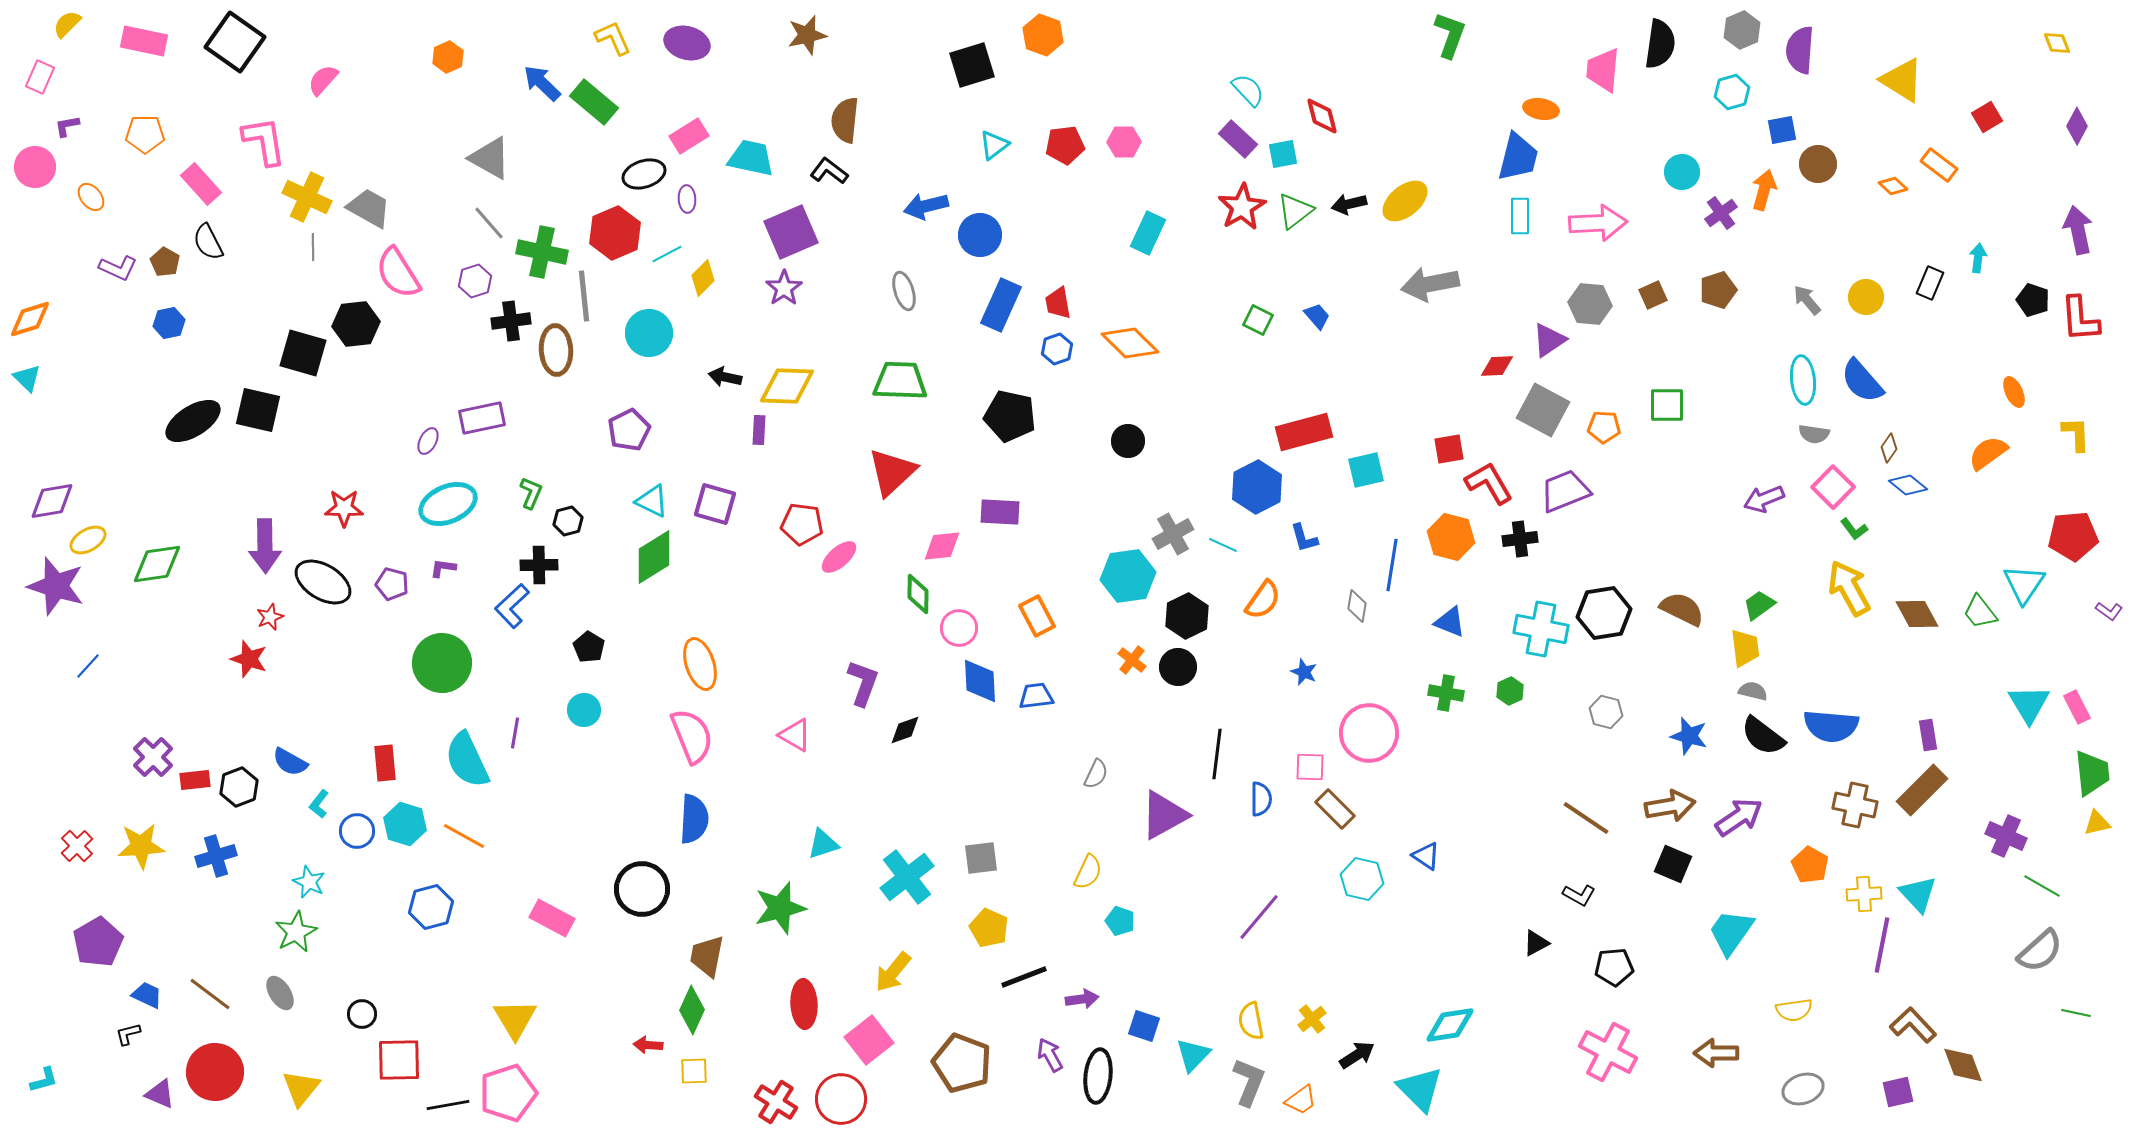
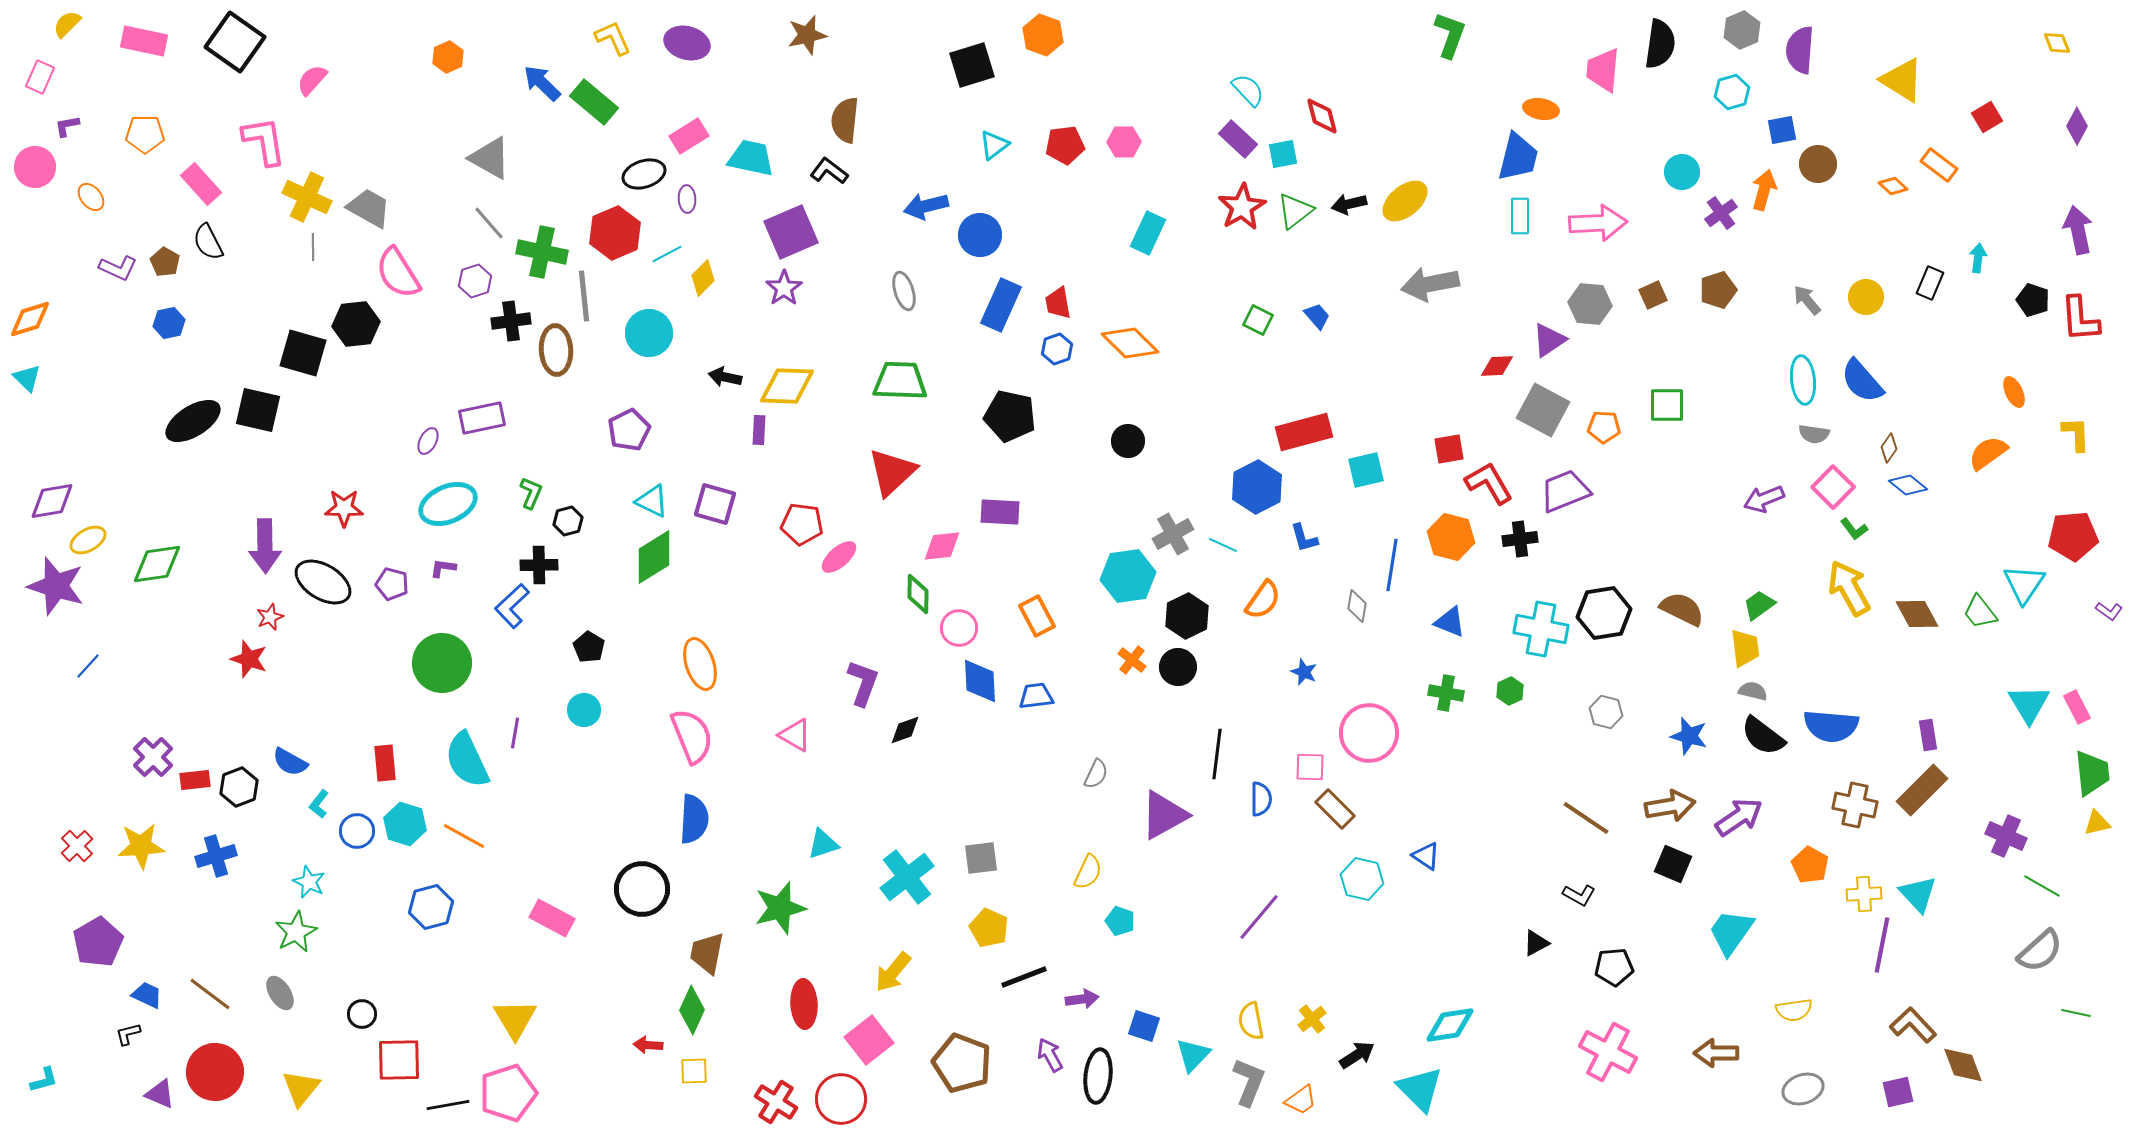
pink semicircle at (323, 80): moved 11 px left
brown trapezoid at (707, 956): moved 3 px up
